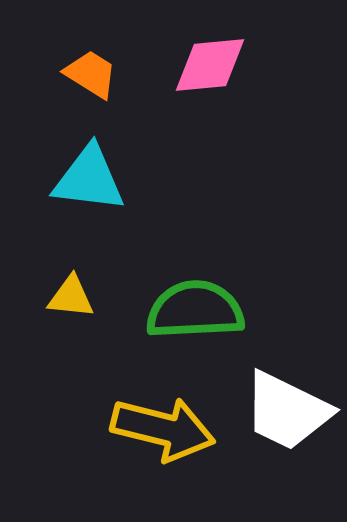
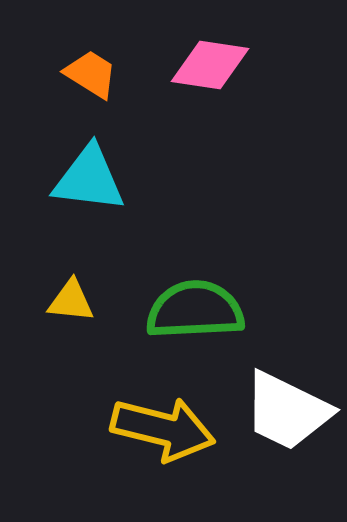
pink diamond: rotated 14 degrees clockwise
yellow triangle: moved 4 px down
